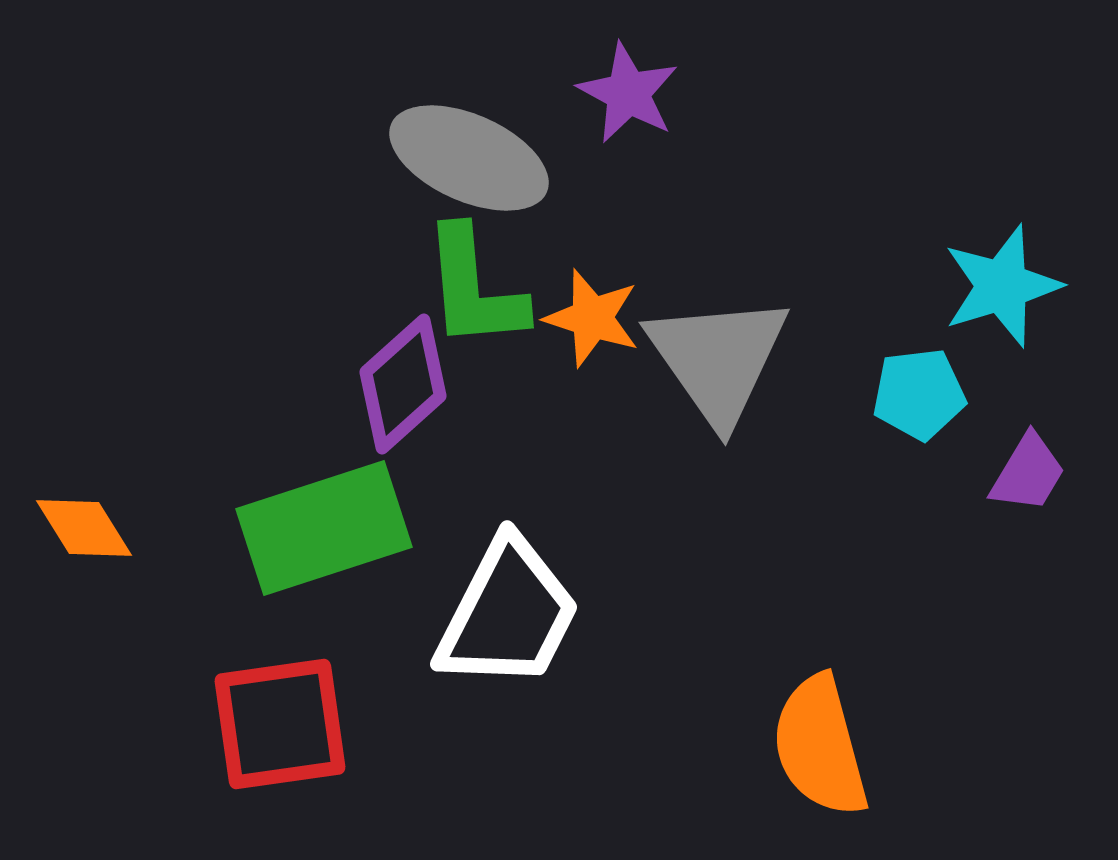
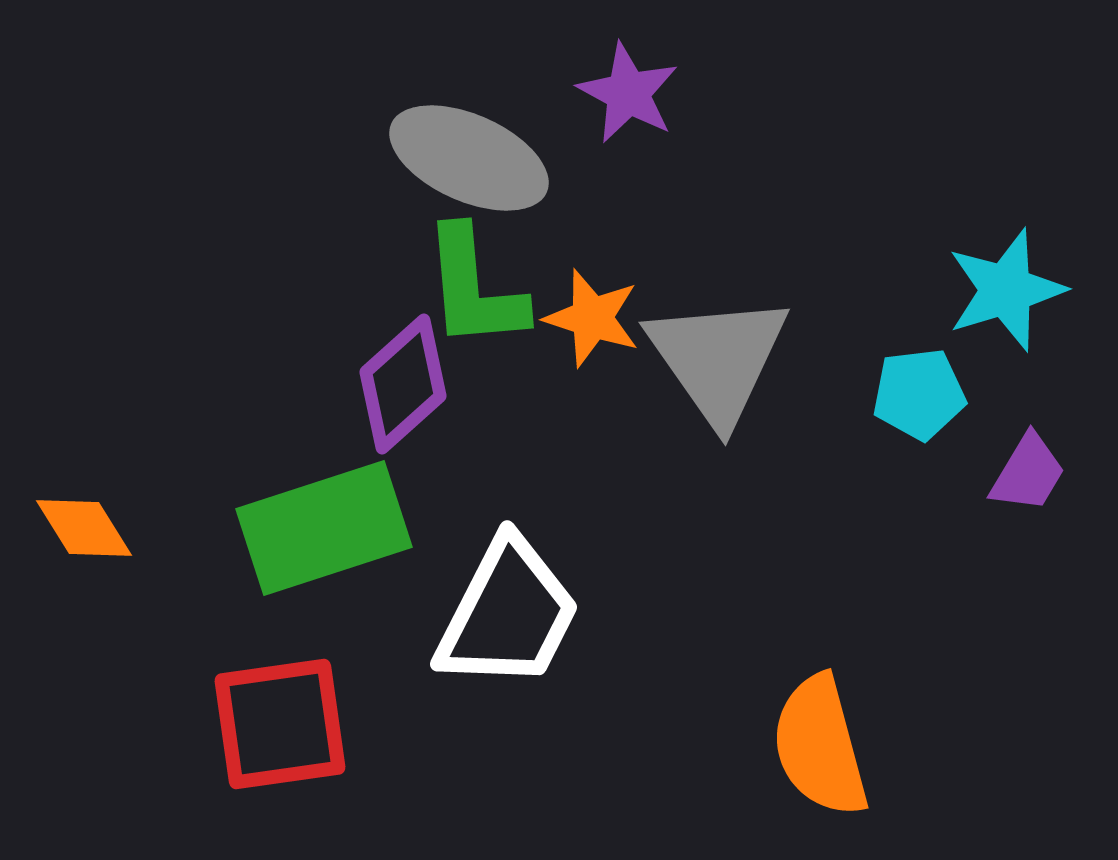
cyan star: moved 4 px right, 4 px down
